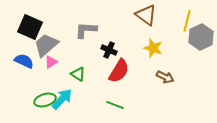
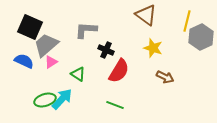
black cross: moved 3 px left
